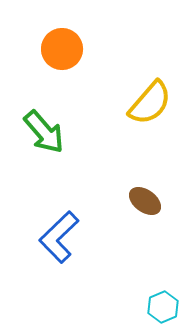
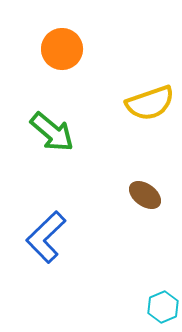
yellow semicircle: rotated 30 degrees clockwise
green arrow: moved 8 px right; rotated 9 degrees counterclockwise
brown ellipse: moved 6 px up
blue L-shape: moved 13 px left
